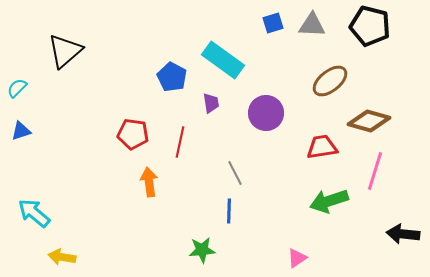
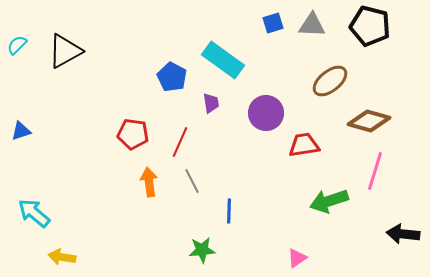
black triangle: rotated 12 degrees clockwise
cyan semicircle: moved 43 px up
red line: rotated 12 degrees clockwise
red trapezoid: moved 18 px left, 2 px up
gray line: moved 43 px left, 8 px down
